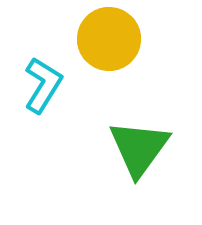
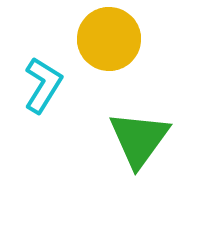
green triangle: moved 9 px up
